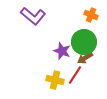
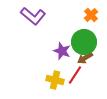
orange cross: rotated 24 degrees clockwise
